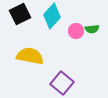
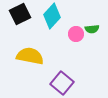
pink circle: moved 3 px down
